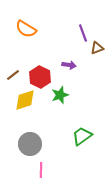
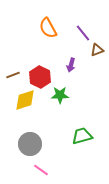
orange semicircle: moved 22 px right, 1 px up; rotated 30 degrees clockwise
purple line: rotated 18 degrees counterclockwise
brown triangle: moved 2 px down
purple arrow: moved 2 px right; rotated 96 degrees clockwise
brown line: rotated 16 degrees clockwise
green star: rotated 18 degrees clockwise
green trapezoid: rotated 20 degrees clockwise
pink line: rotated 56 degrees counterclockwise
